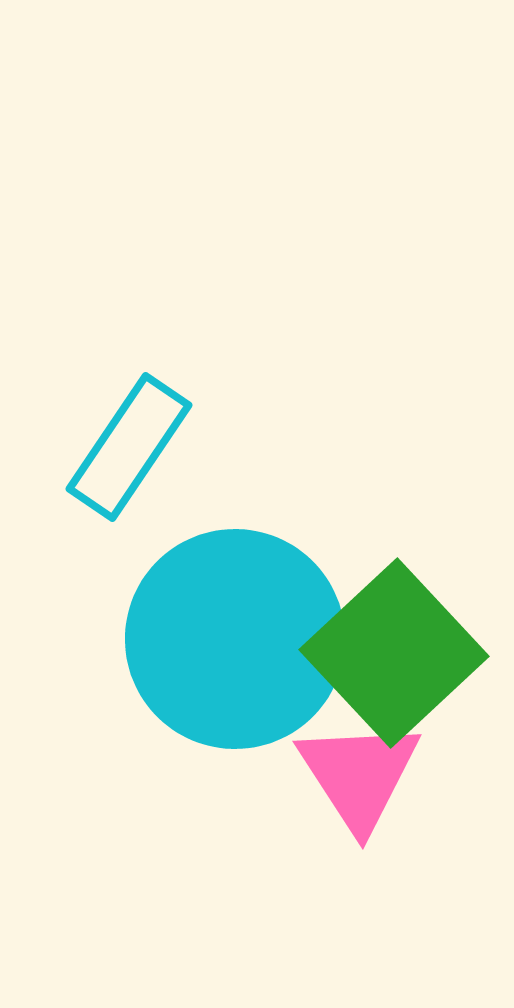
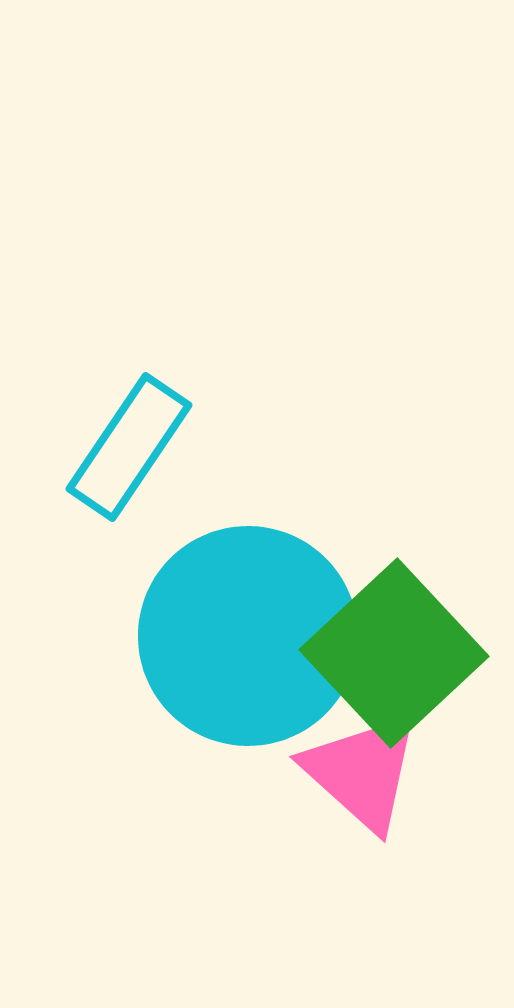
cyan circle: moved 13 px right, 3 px up
pink triangle: moved 3 px right, 3 px up; rotated 15 degrees counterclockwise
